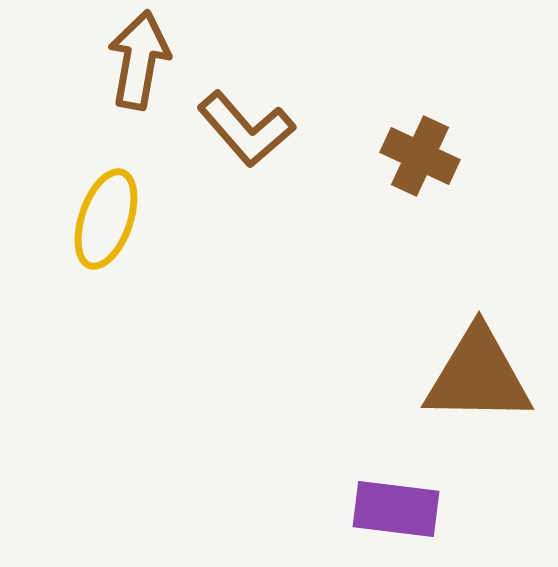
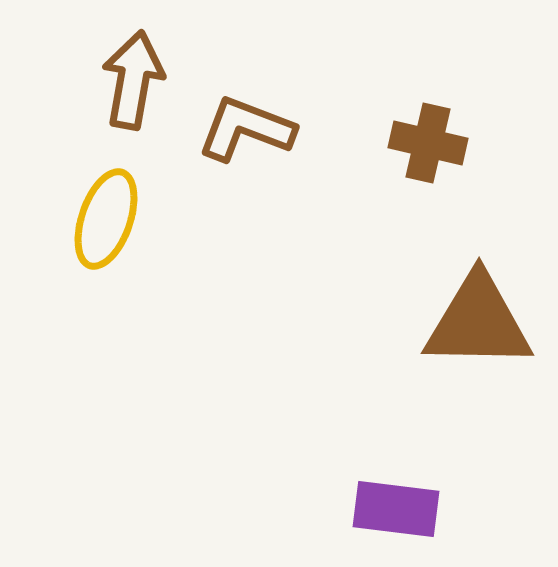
brown arrow: moved 6 px left, 20 px down
brown L-shape: rotated 152 degrees clockwise
brown cross: moved 8 px right, 13 px up; rotated 12 degrees counterclockwise
brown triangle: moved 54 px up
